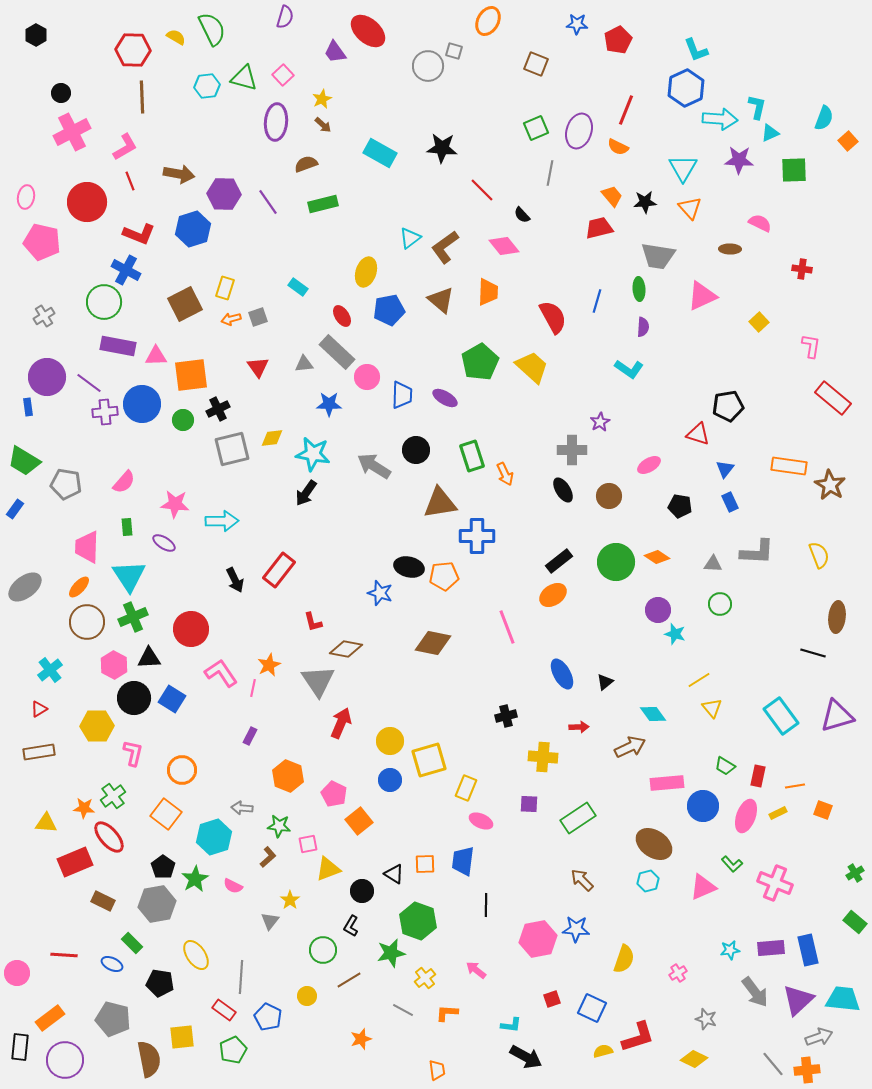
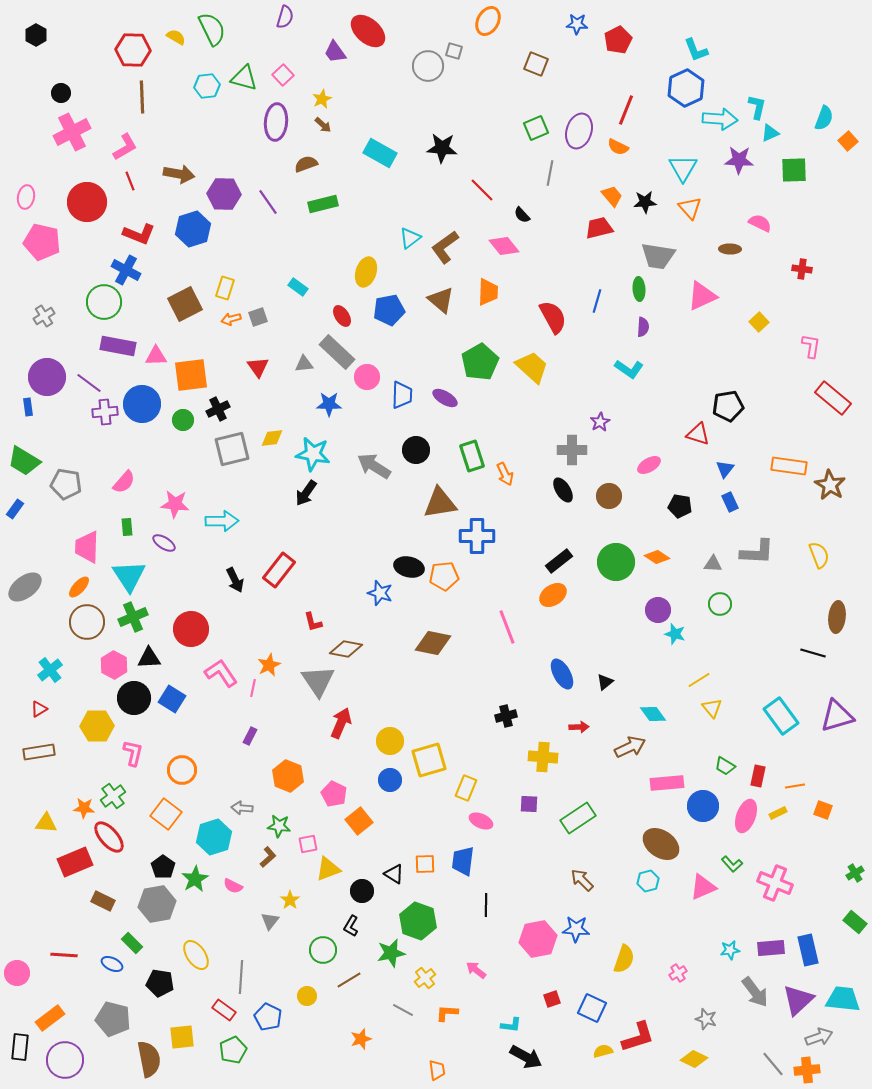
brown ellipse at (654, 844): moved 7 px right
